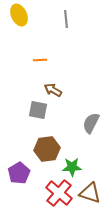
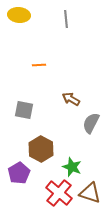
yellow ellipse: rotated 60 degrees counterclockwise
orange line: moved 1 px left, 5 px down
brown arrow: moved 18 px right, 9 px down
gray square: moved 14 px left
brown hexagon: moved 6 px left; rotated 25 degrees counterclockwise
green star: rotated 24 degrees clockwise
